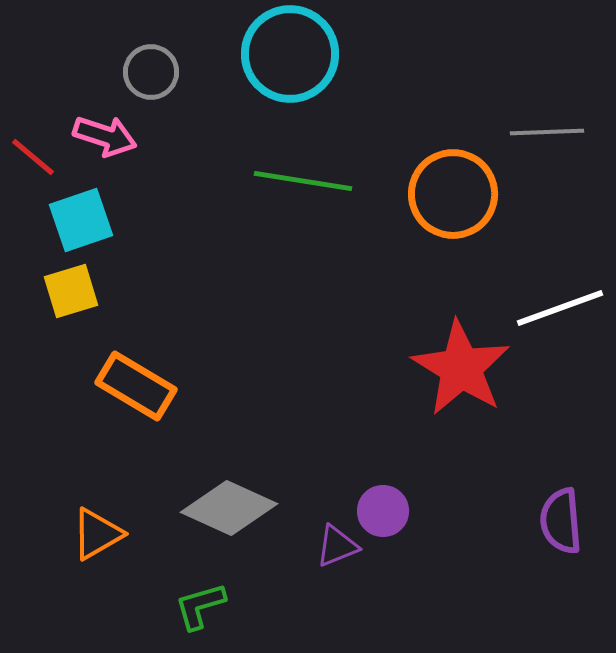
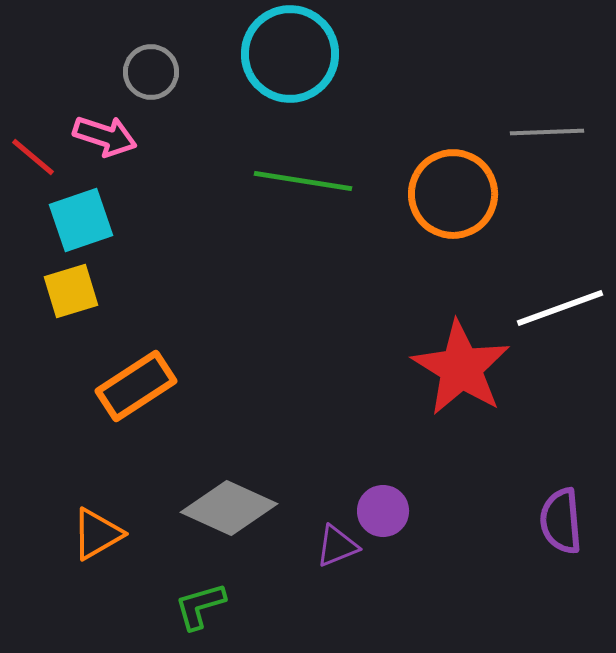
orange rectangle: rotated 64 degrees counterclockwise
